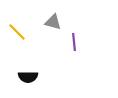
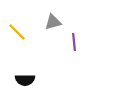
gray triangle: rotated 30 degrees counterclockwise
black semicircle: moved 3 px left, 3 px down
